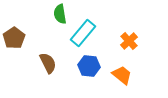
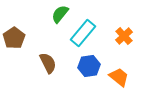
green semicircle: rotated 48 degrees clockwise
orange cross: moved 5 px left, 5 px up
blue hexagon: rotated 15 degrees counterclockwise
orange trapezoid: moved 3 px left, 2 px down
